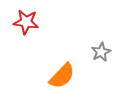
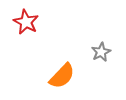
red star: rotated 20 degrees clockwise
